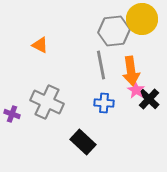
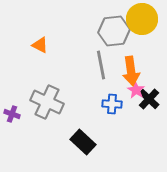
blue cross: moved 8 px right, 1 px down
